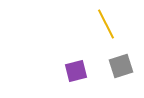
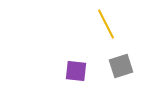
purple square: rotated 20 degrees clockwise
